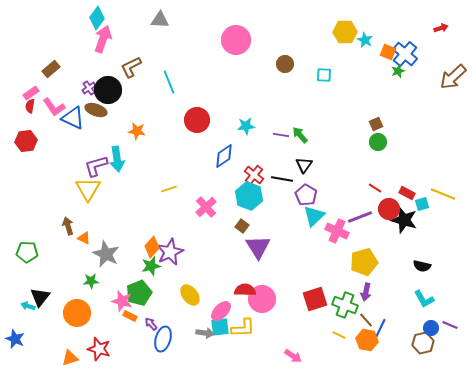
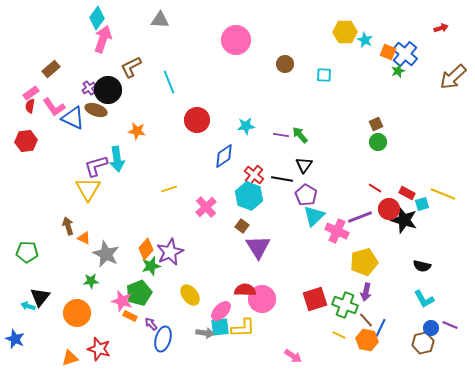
orange diamond at (152, 247): moved 6 px left, 2 px down
